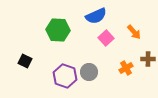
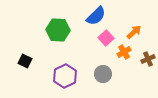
blue semicircle: rotated 20 degrees counterclockwise
orange arrow: rotated 91 degrees counterclockwise
brown cross: rotated 24 degrees counterclockwise
orange cross: moved 2 px left, 16 px up
gray circle: moved 14 px right, 2 px down
purple hexagon: rotated 15 degrees clockwise
